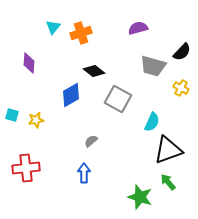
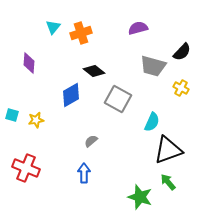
red cross: rotated 28 degrees clockwise
